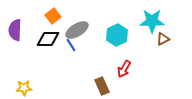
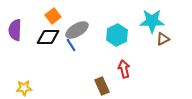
black diamond: moved 2 px up
red arrow: rotated 138 degrees clockwise
